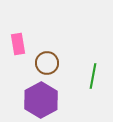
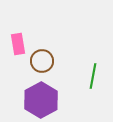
brown circle: moved 5 px left, 2 px up
